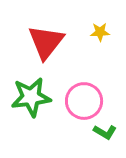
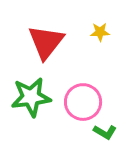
pink circle: moved 1 px left, 1 px down
